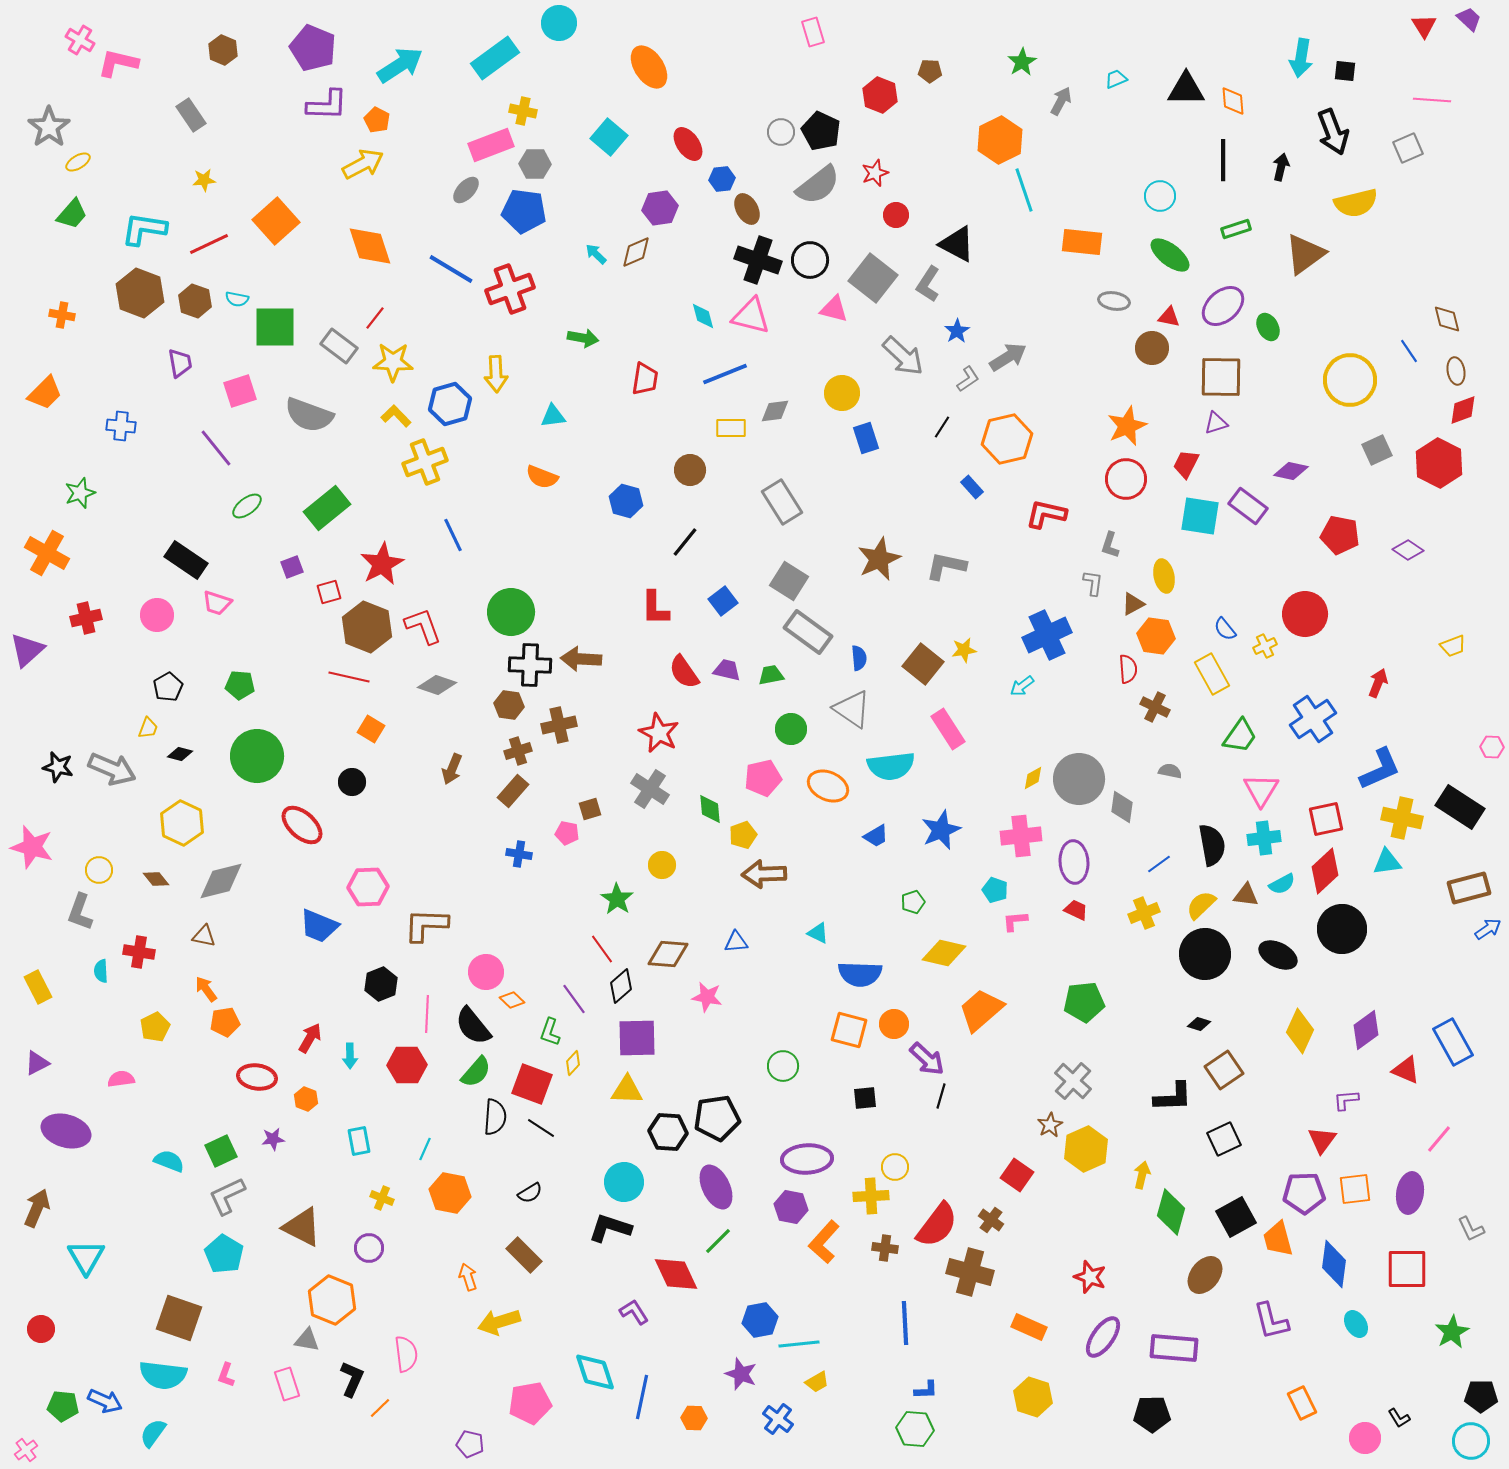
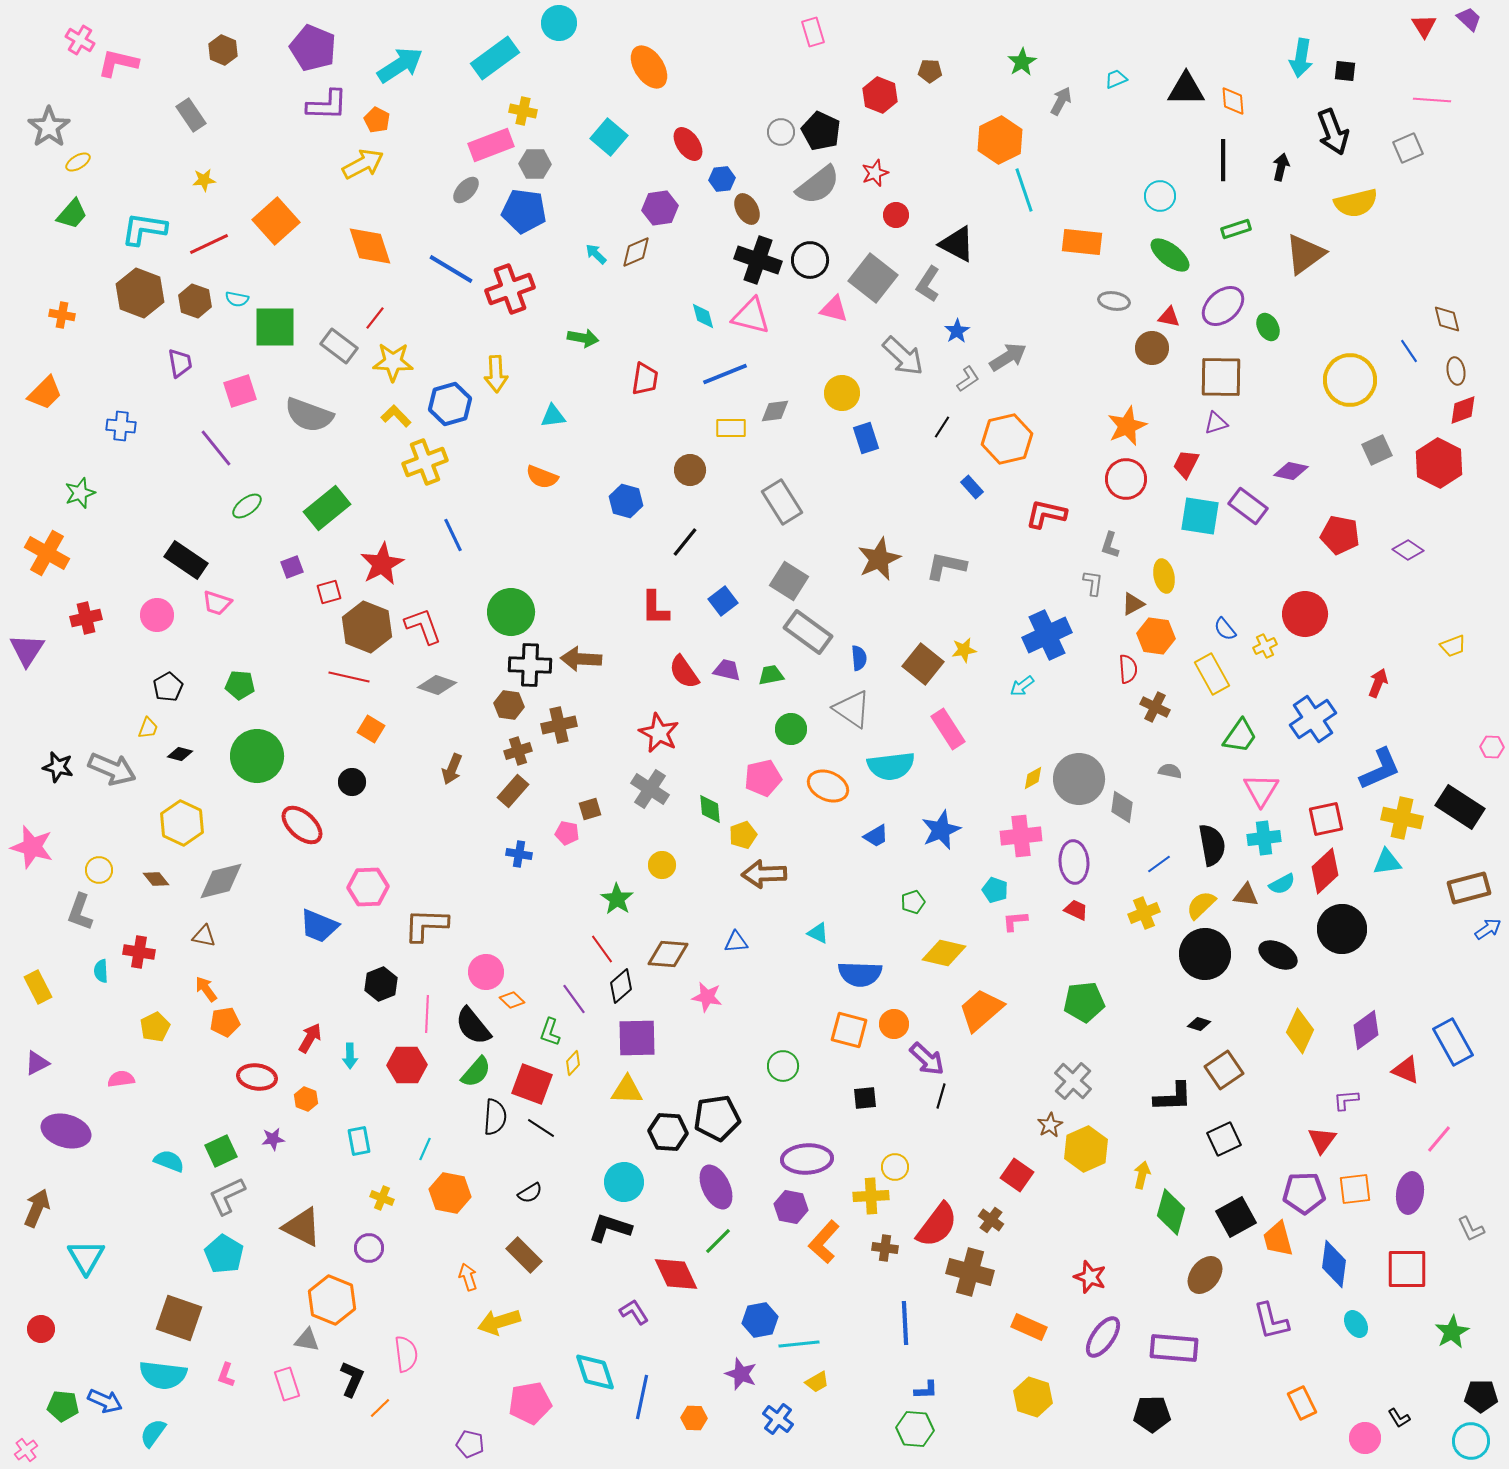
purple triangle at (27, 650): rotated 15 degrees counterclockwise
